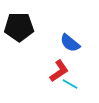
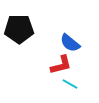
black pentagon: moved 2 px down
red L-shape: moved 2 px right, 6 px up; rotated 20 degrees clockwise
